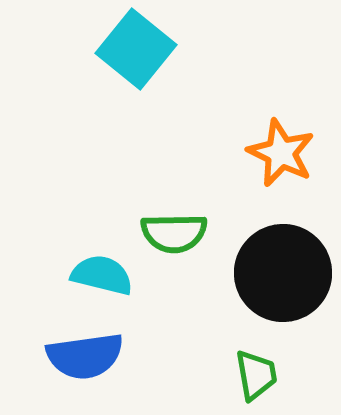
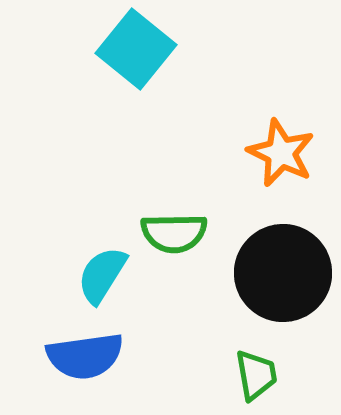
cyan semicircle: rotated 72 degrees counterclockwise
